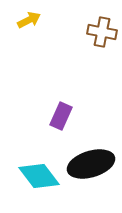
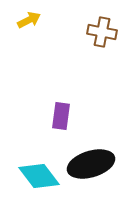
purple rectangle: rotated 16 degrees counterclockwise
